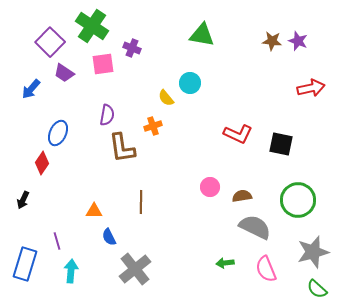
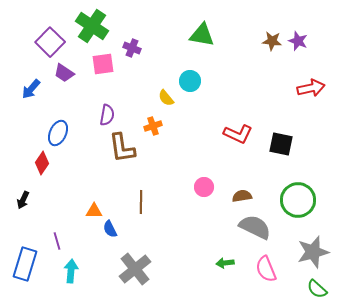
cyan circle: moved 2 px up
pink circle: moved 6 px left
blue semicircle: moved 1 px right, 8 px up
